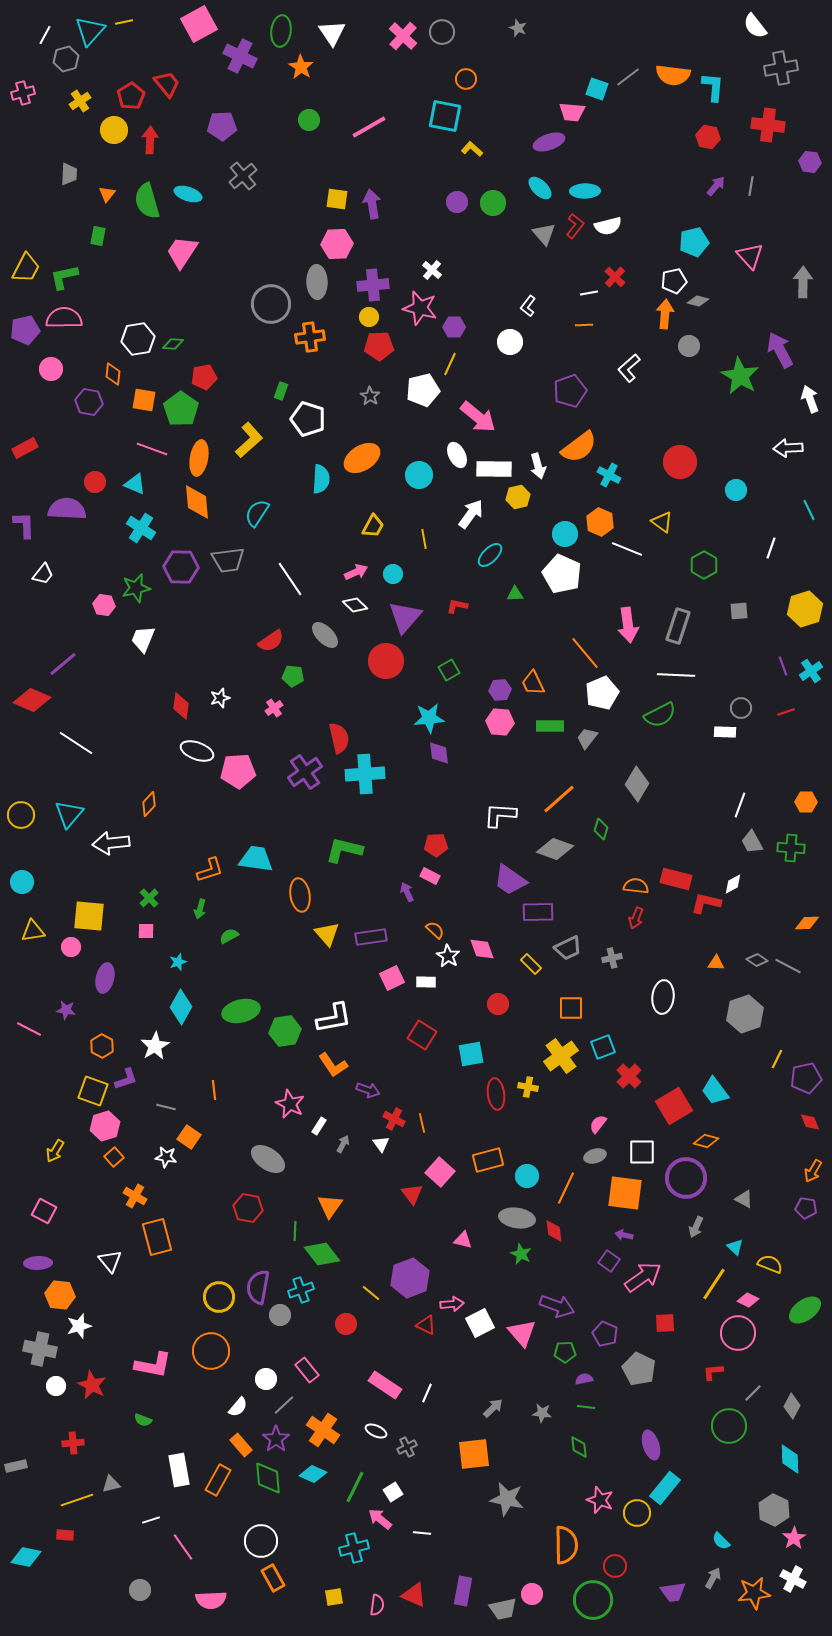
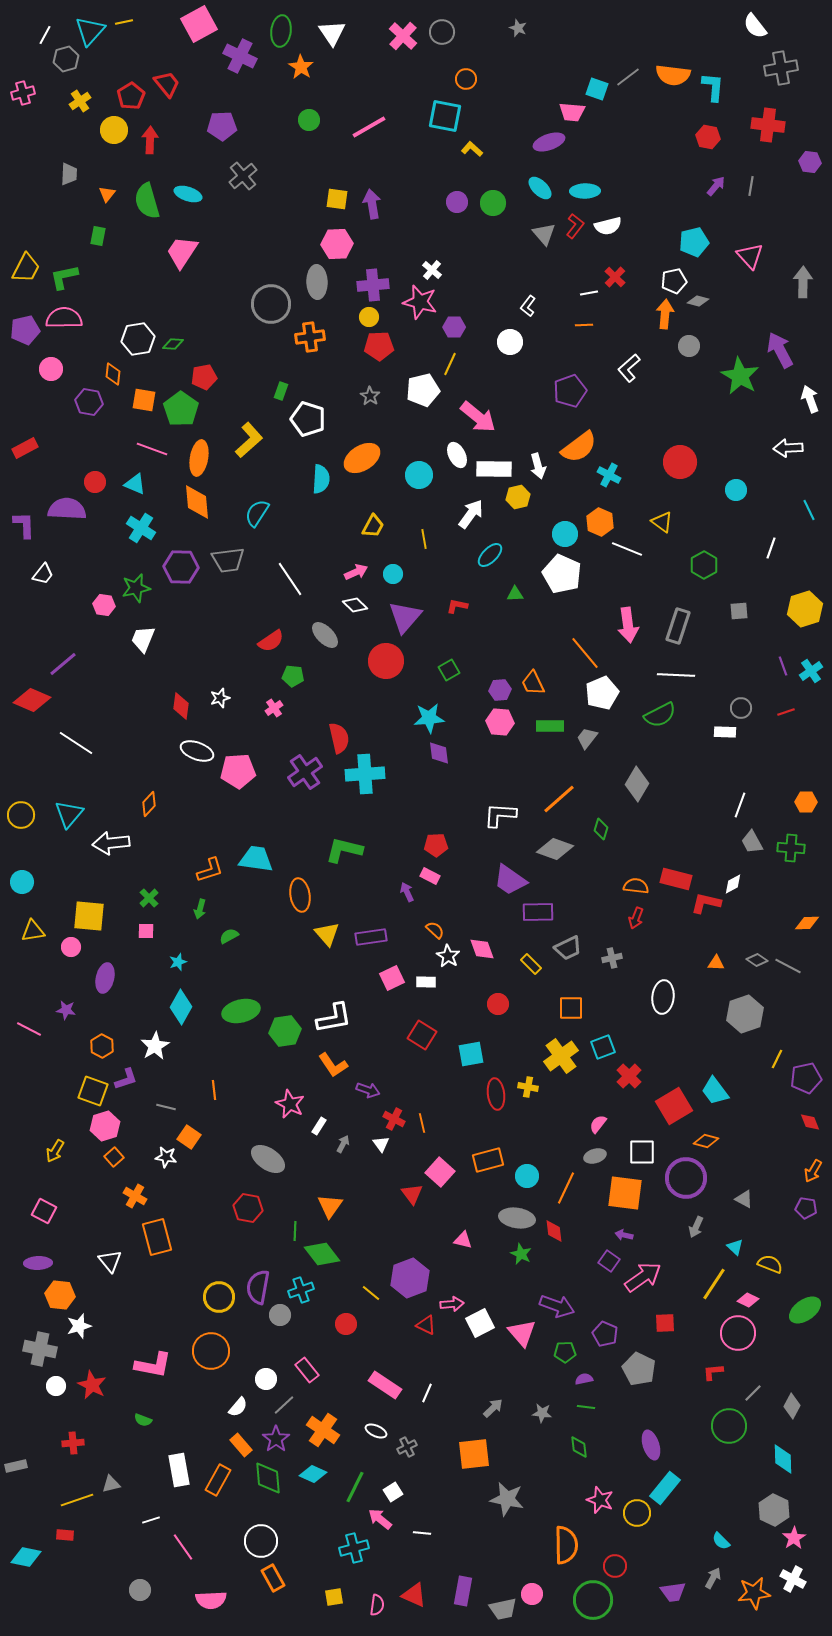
pink star at (420, 308): moved 6 px up
cyan diamond at (790, 1459): moved 7 px left
